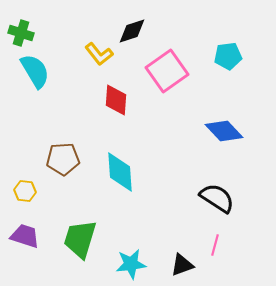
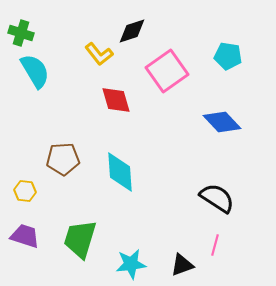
cyan pentagon: rotated 16 degrees clockwise
red diamond: rotated 20 degrees counterclockwise
blue diamond: moved 2 px left, 9 px up
